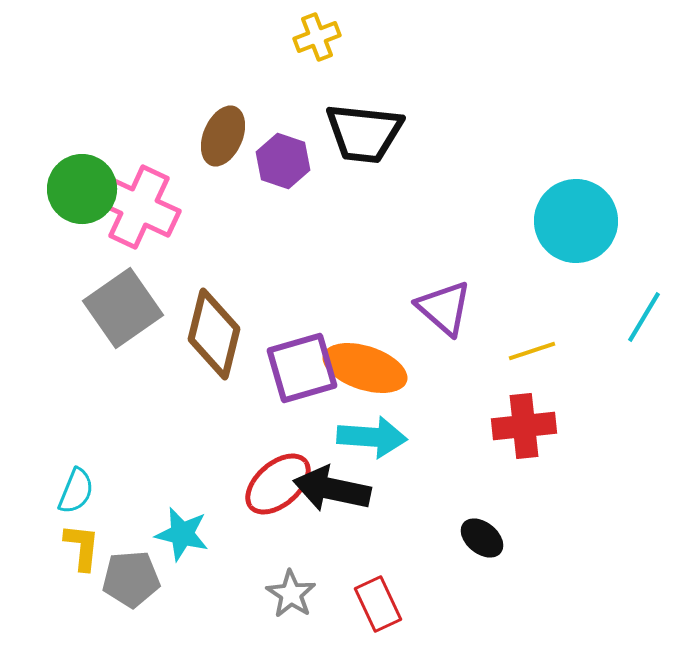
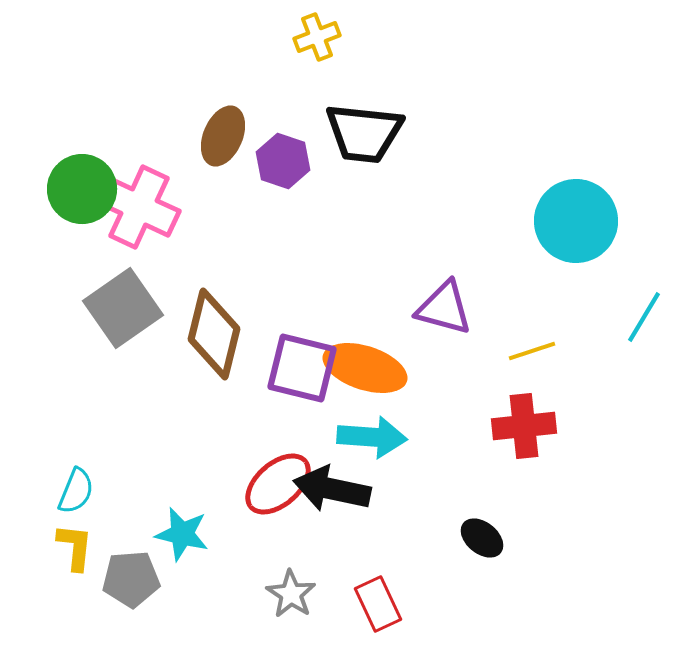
purple triangle: rotated 26 degrees counterclockwise
purple square: rotated 30 degrees clockwise
yellow L-shape: moved 7 px left
